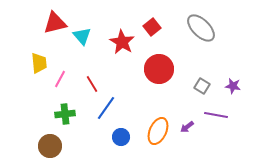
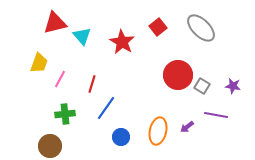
red square: moved 6 px right
yellow trapezoid: rotated 25 degrees clockwise
red circle: moved 19 px right, 6 px down
red line: rotated 48 degrees clockwise
orange ellipse: rotated 12 degrees counterclockwise
